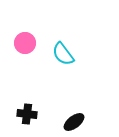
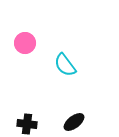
cyan semicircle: moved 2 px right, 11 px down
black cross: moved 10 px down
